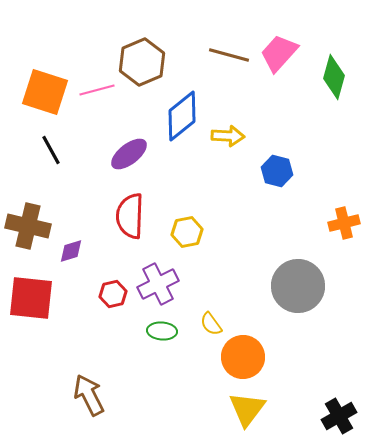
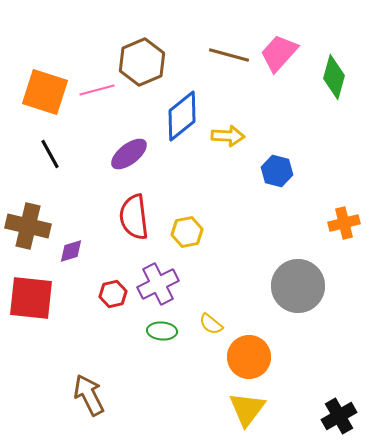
black line: moved 1 px left, 4 px down
red semicircle: moved 4 px right, 1 px down; rotated 9 degrees counterclockwise
yellow semicircle: rotated 15 degrees counterclockwise
orange circle: moved 6 px right
